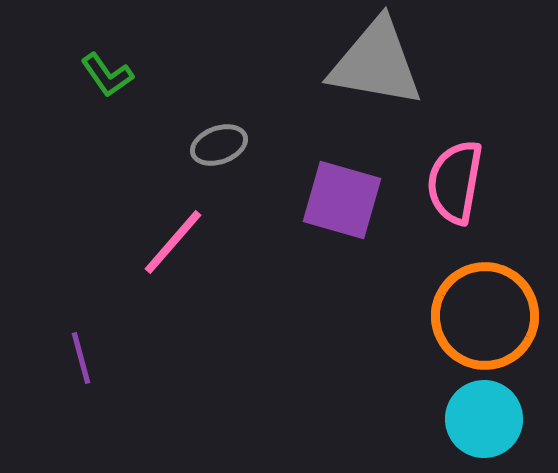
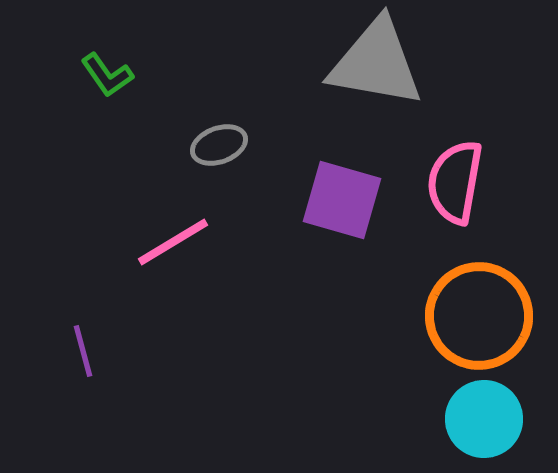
pink line: rotated 18 degrees clockwise
orange circle: moved 6 px left
purple line: moved 2 px right, 7 px up
